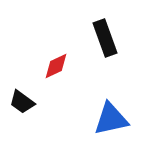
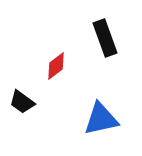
red diamond: rotated 12 degrees counterclockwise
blue triangle: moved 10 px left
